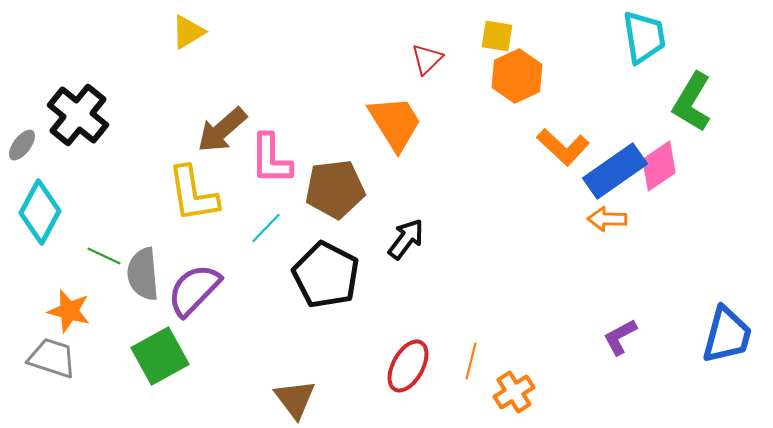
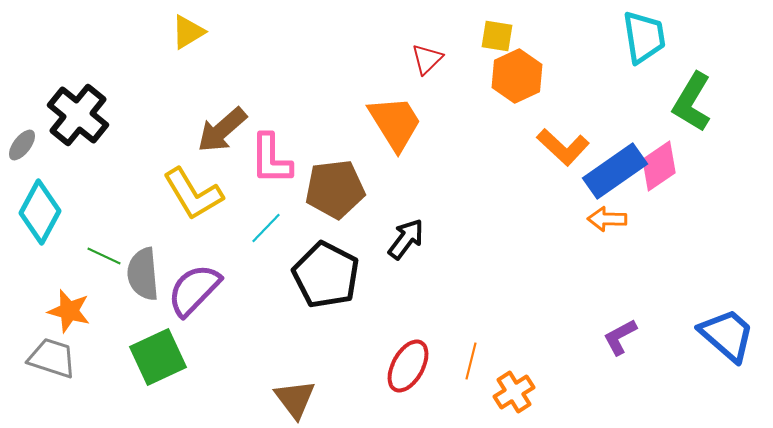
yellow L-shape: rotated 22 degrees counterclockwise
blue trapezoid: rotated 64 degrees counterclockwise
green square: moved 2 px left, 1 px down; rotated 4 degrees clockwise
